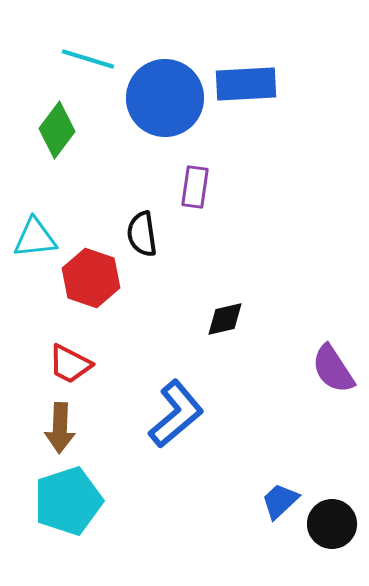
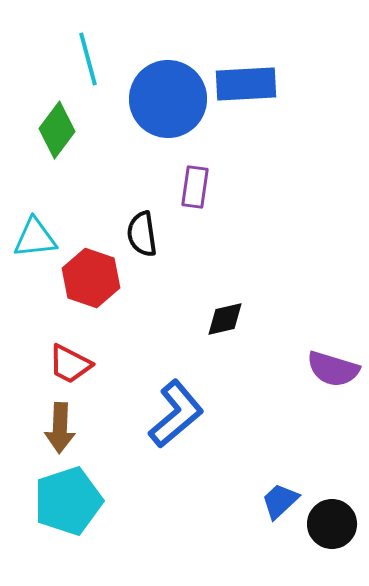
cyan line: rotated 58 degrees clockwise
blue circle: moved 3 px right, 1 px down
purple semicircle: rotated 40 degrees counterclockwise
